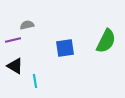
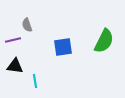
gray semicircle: rotated 96 degrees counterclockwise
green semicircle: moved 2 px left
blue square: moved 2 px left, 1 px up
black triangle: rotated 24 degrees counterclockwise
